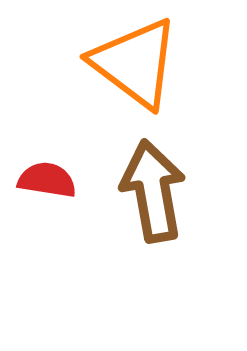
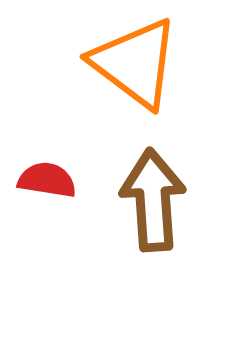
brown arrow: moved 9 px down; rotated 6 degrees clockwise
